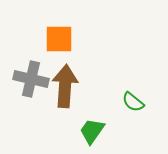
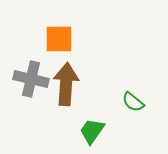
brown arrow: moved 1 px right, 2 px up
